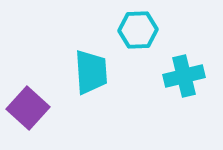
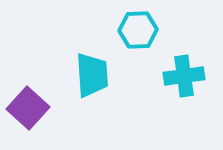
cyan trapezoid: moved 1 px right, 3 px down
cyan cross: rotated 6 degrees clockwise
